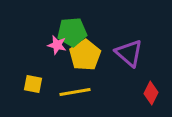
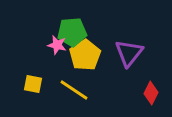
purple triangle: rotated 28 degrees clockwise
yellow line: moved 1 px left, 2 px up; rotated 44 degrees clockwise
